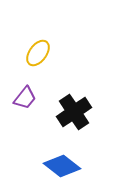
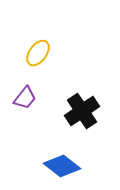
black cross: moved 8 px right, 1 px up
